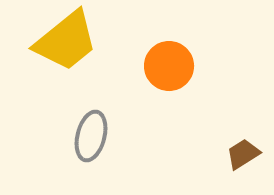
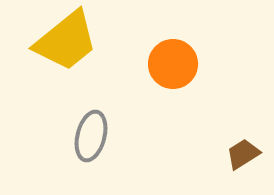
orange circle: moved 4 px right, 2 px up
